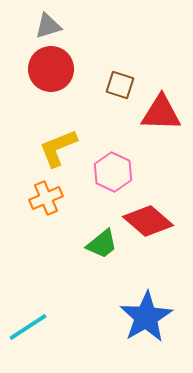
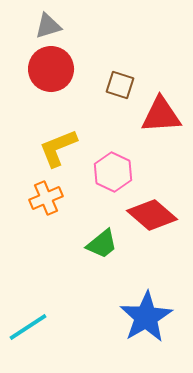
red triangle: moved 2 px down; rotated 6 degrees counterclockwise
red diamond: moved 4 px right, 6 px up
